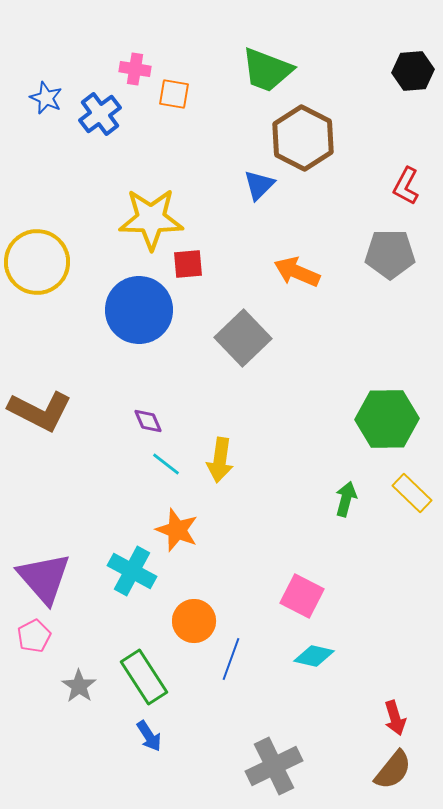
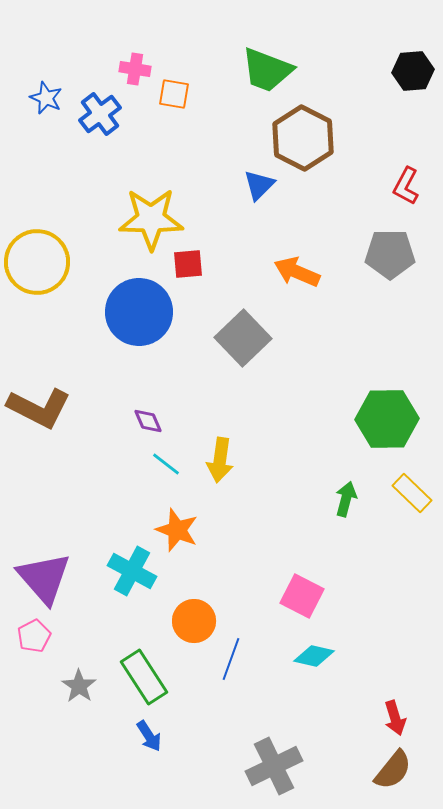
blue circle: moved 2 px down
brown L-shape: moved 1 px left, 3 px up
